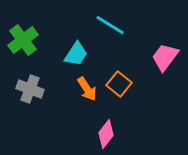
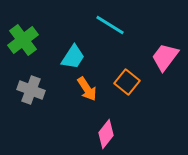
cyan trapezoid: moved 3 px left, 3 px down
orange square: moved 8 px right, 2 px up
gray cross: moved 1 px right, 1 px down
